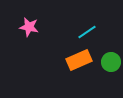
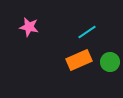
green circle: moved 1 px left
